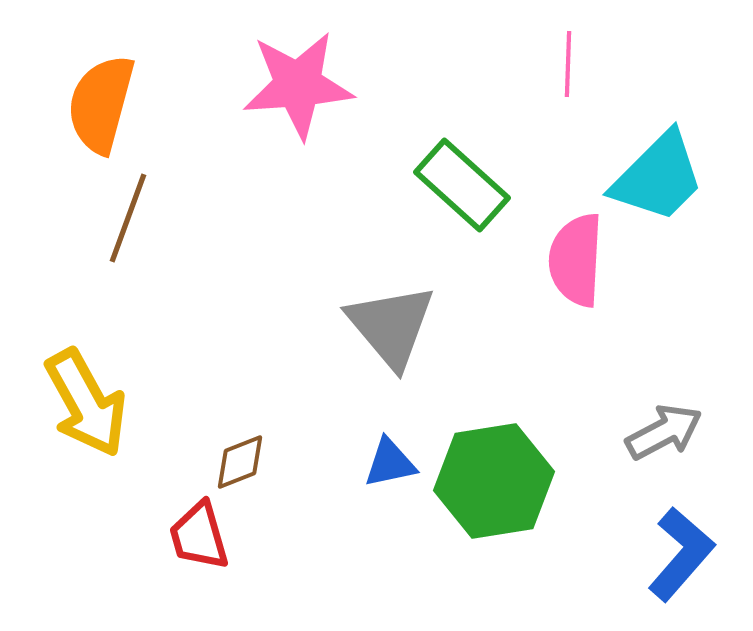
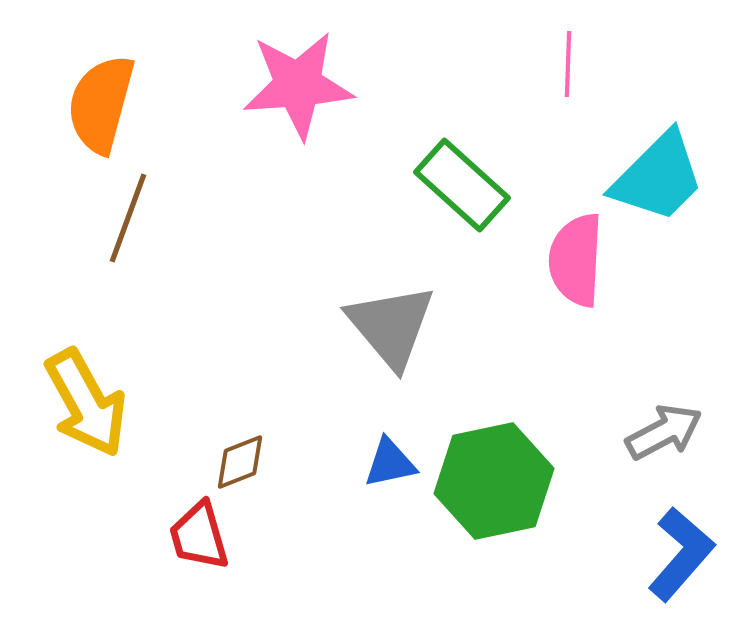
green hexagon: rotated 3 degrees counterclockwise
